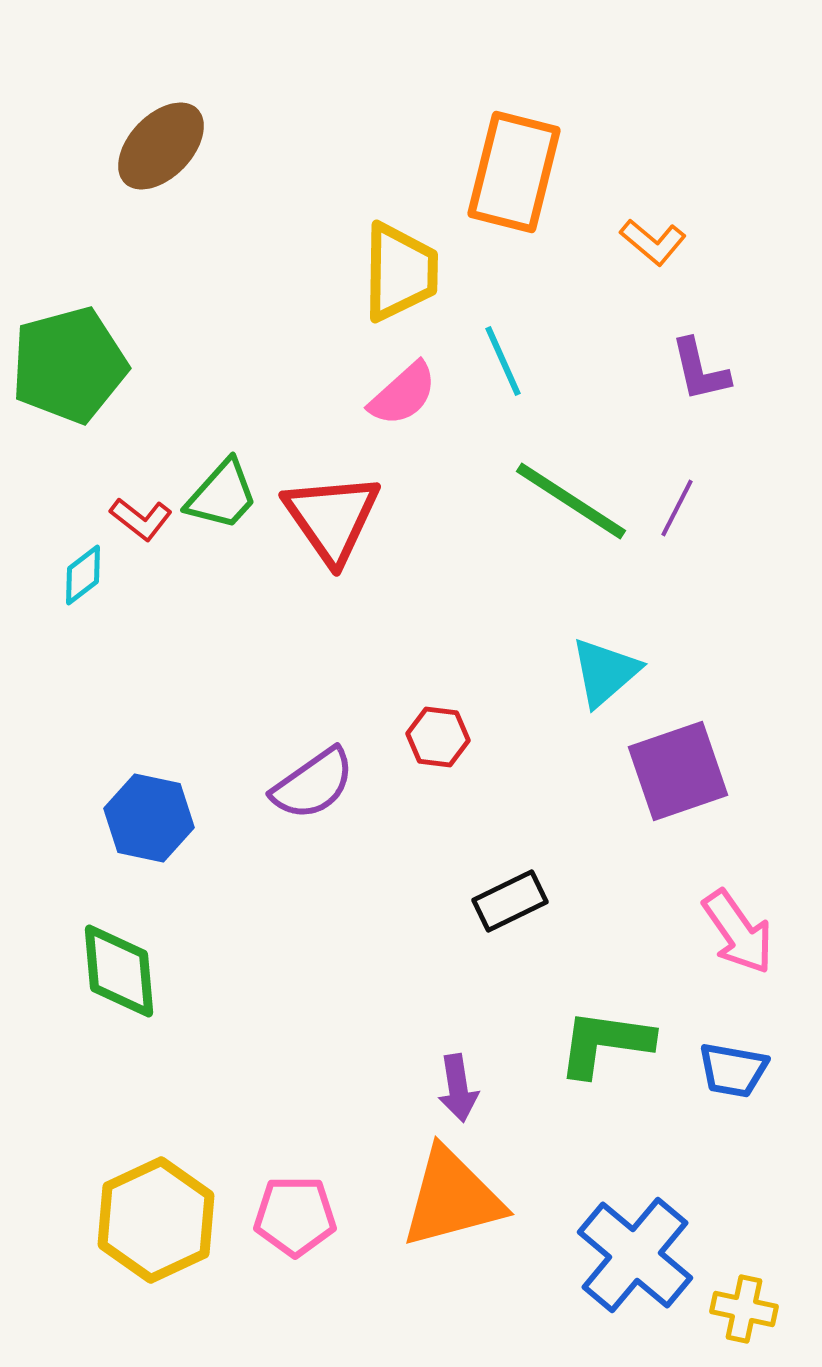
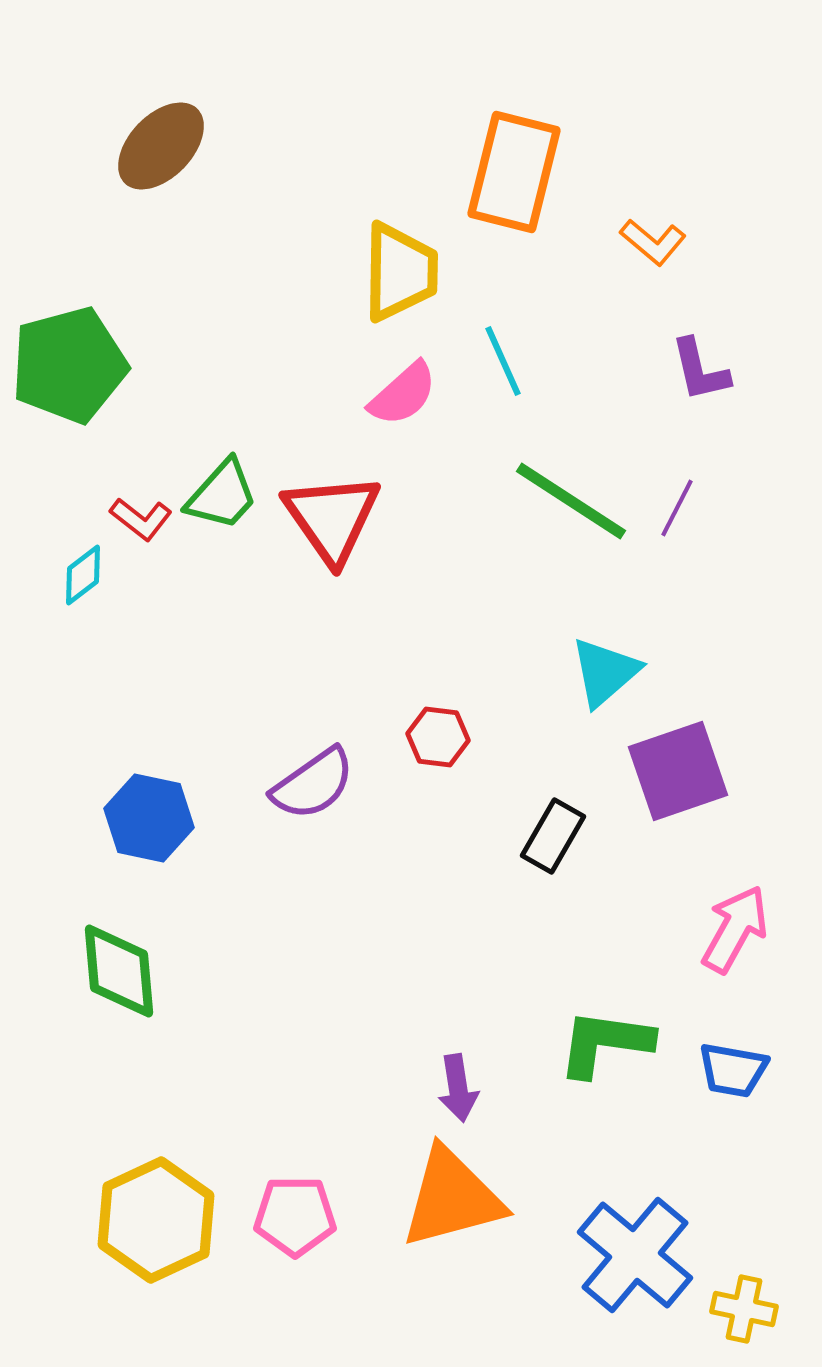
black rectangle: moved 43 px right, 65 px up; rotated 34 degrees counterclockwise
pink arrow: moved 3 px left, 3 px up; rotated 116 degrees counterclockwise
